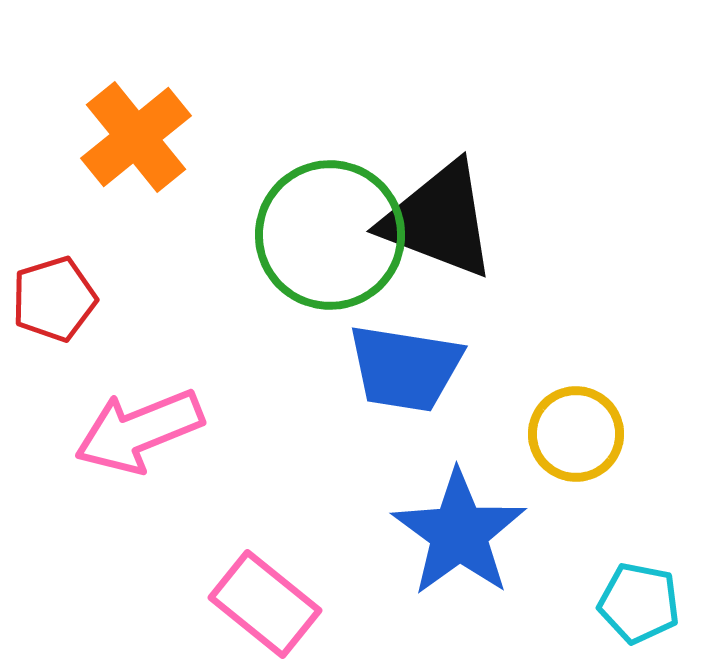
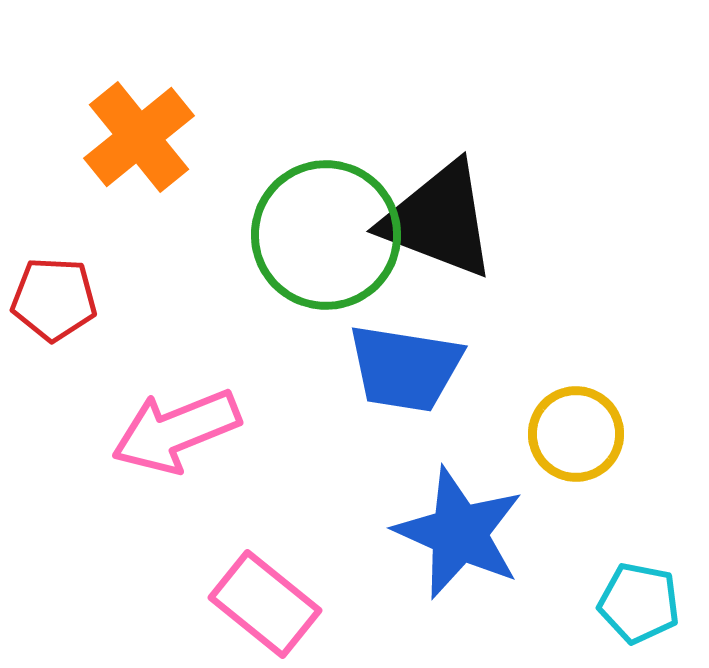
orange cross: moved 3 px right
green circle: moved 4 px left
red pentagon: rotated 20 degrees clockwise
pink arrow: moved 37 px right
blue star: rotated 12 degrees counterclockwise
